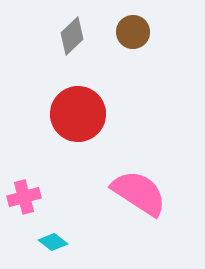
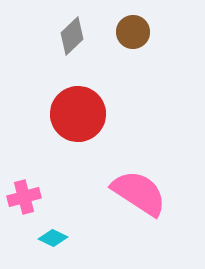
cyan diamond: moved 4 px up; rotated 12 degrees counterclockwise
